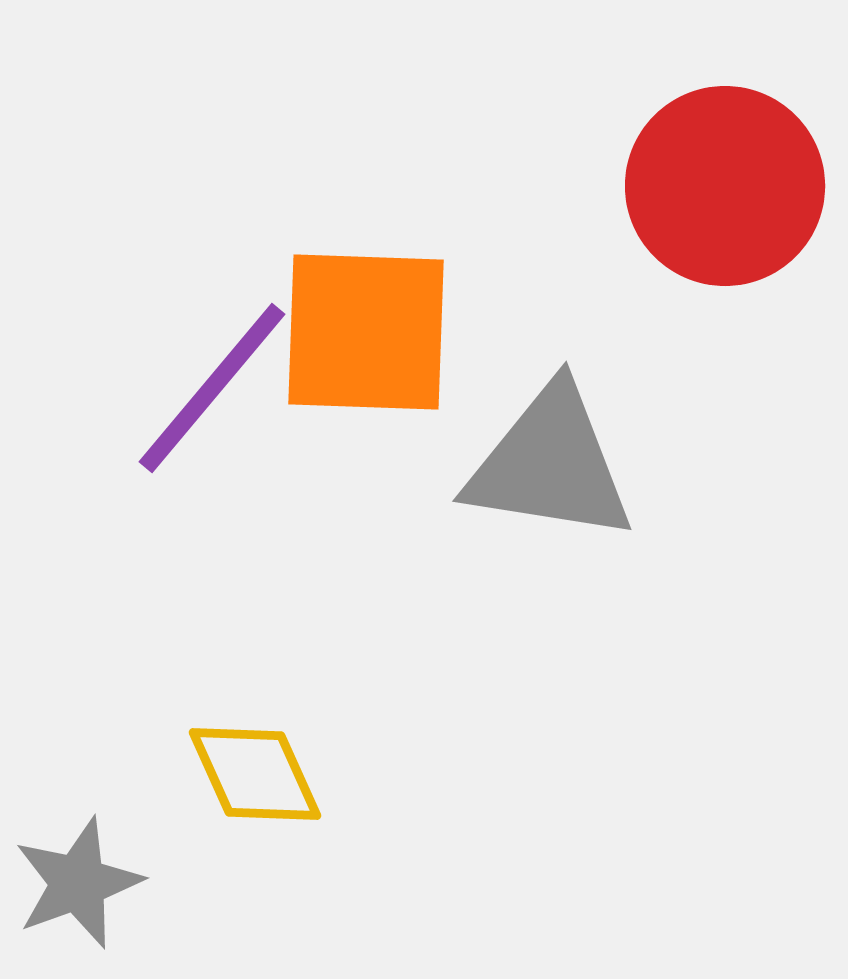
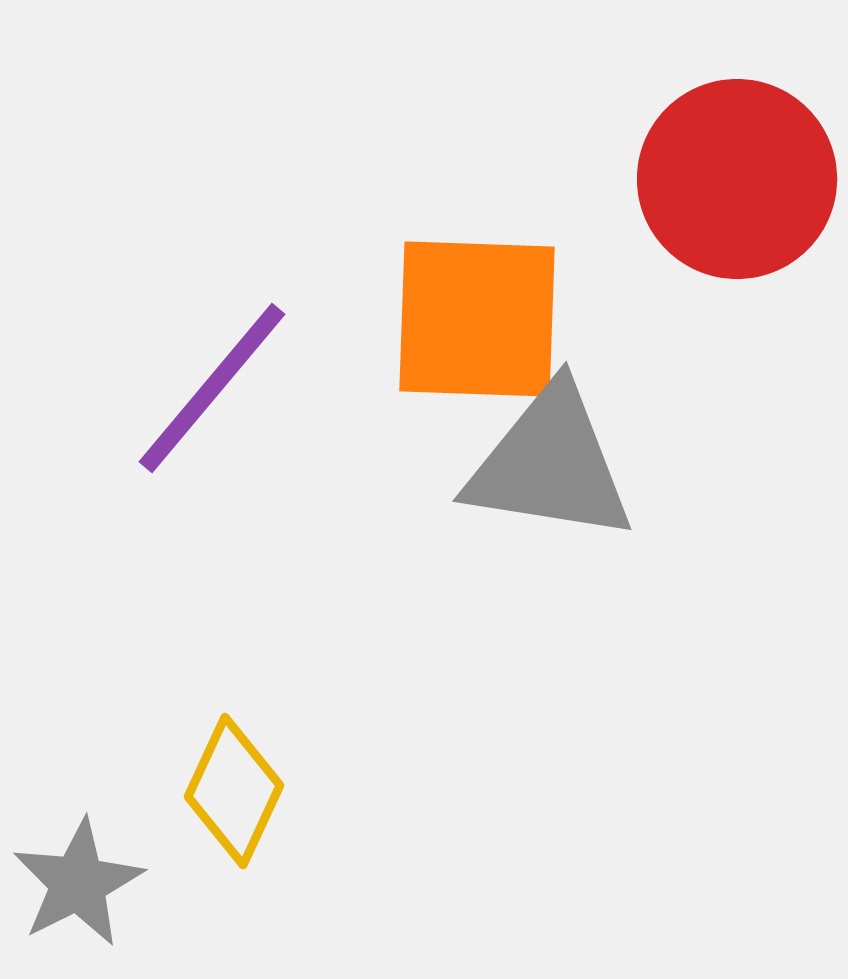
red circle: moved 12 px right, 7 px up
orange square: moved 111 px right, 13 px up
yellow diamond: moved 21 px left, 17 px down; rotated 49 degrees clockwise
gray star: rotated 7 degrees counterclockwise
